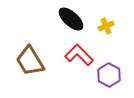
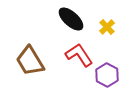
yellow cross: moved 1 px right, 1 px down; rotated 21 degrees counterclockwise
red L-shape: rotated 12 degrees clockwise
purple hexagon: moved 2 px left
